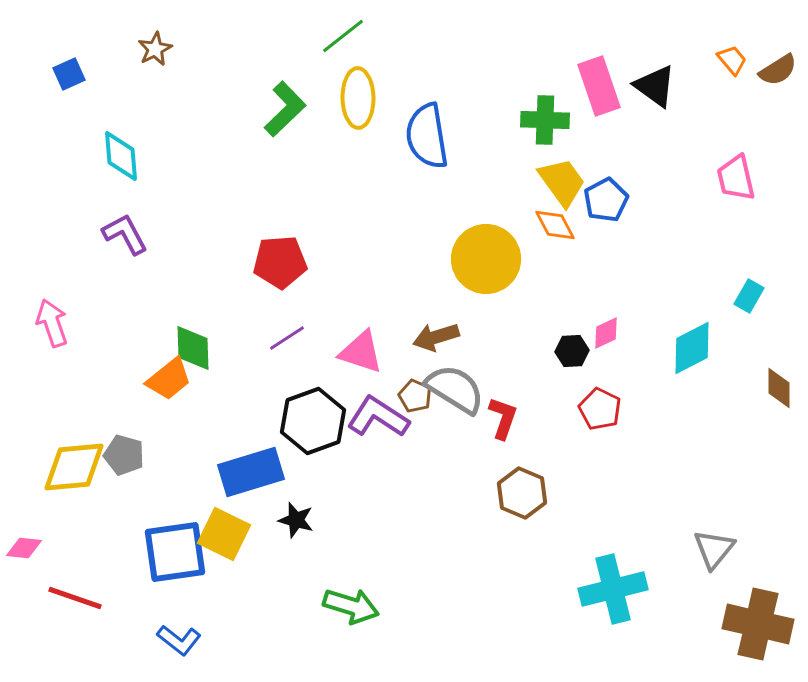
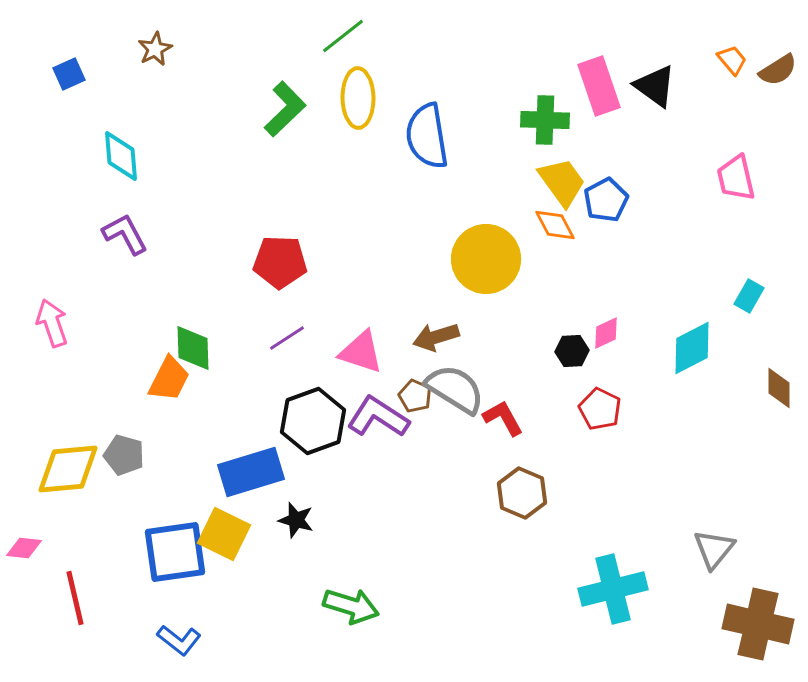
red pentagon at (280, 262): rotated 6 degrees clockwise
orange trapezoid at (169, 379): rotated 24 degrees counterclockwise
red L-shape at (503, 418): rotated 48 degrees counterclockwise
yellow diamond at (74, 467): moved 6 px left, 2 px down
red line at (75, 598): rotated 58 degrees clockwise
